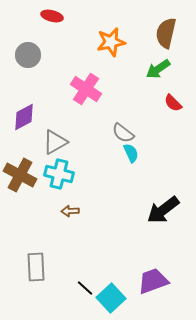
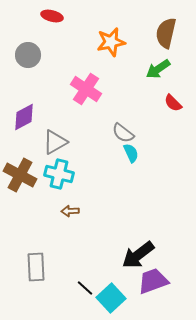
black arrow: moved 25 px left, 45 px down
